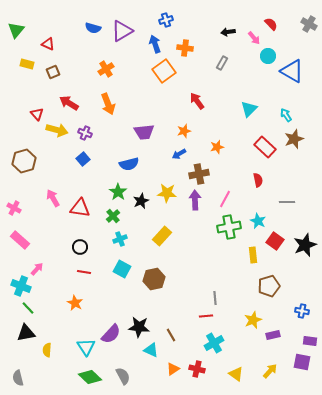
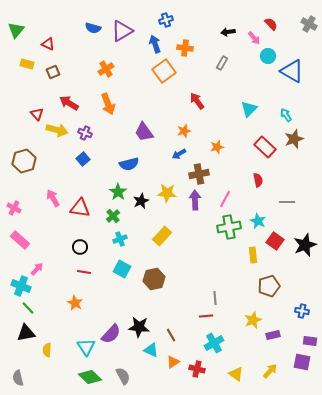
purple trapezoid at (144, 132): rotated 60 degrees clockwise
orange triangle at (173, 369): moved 7 px up
